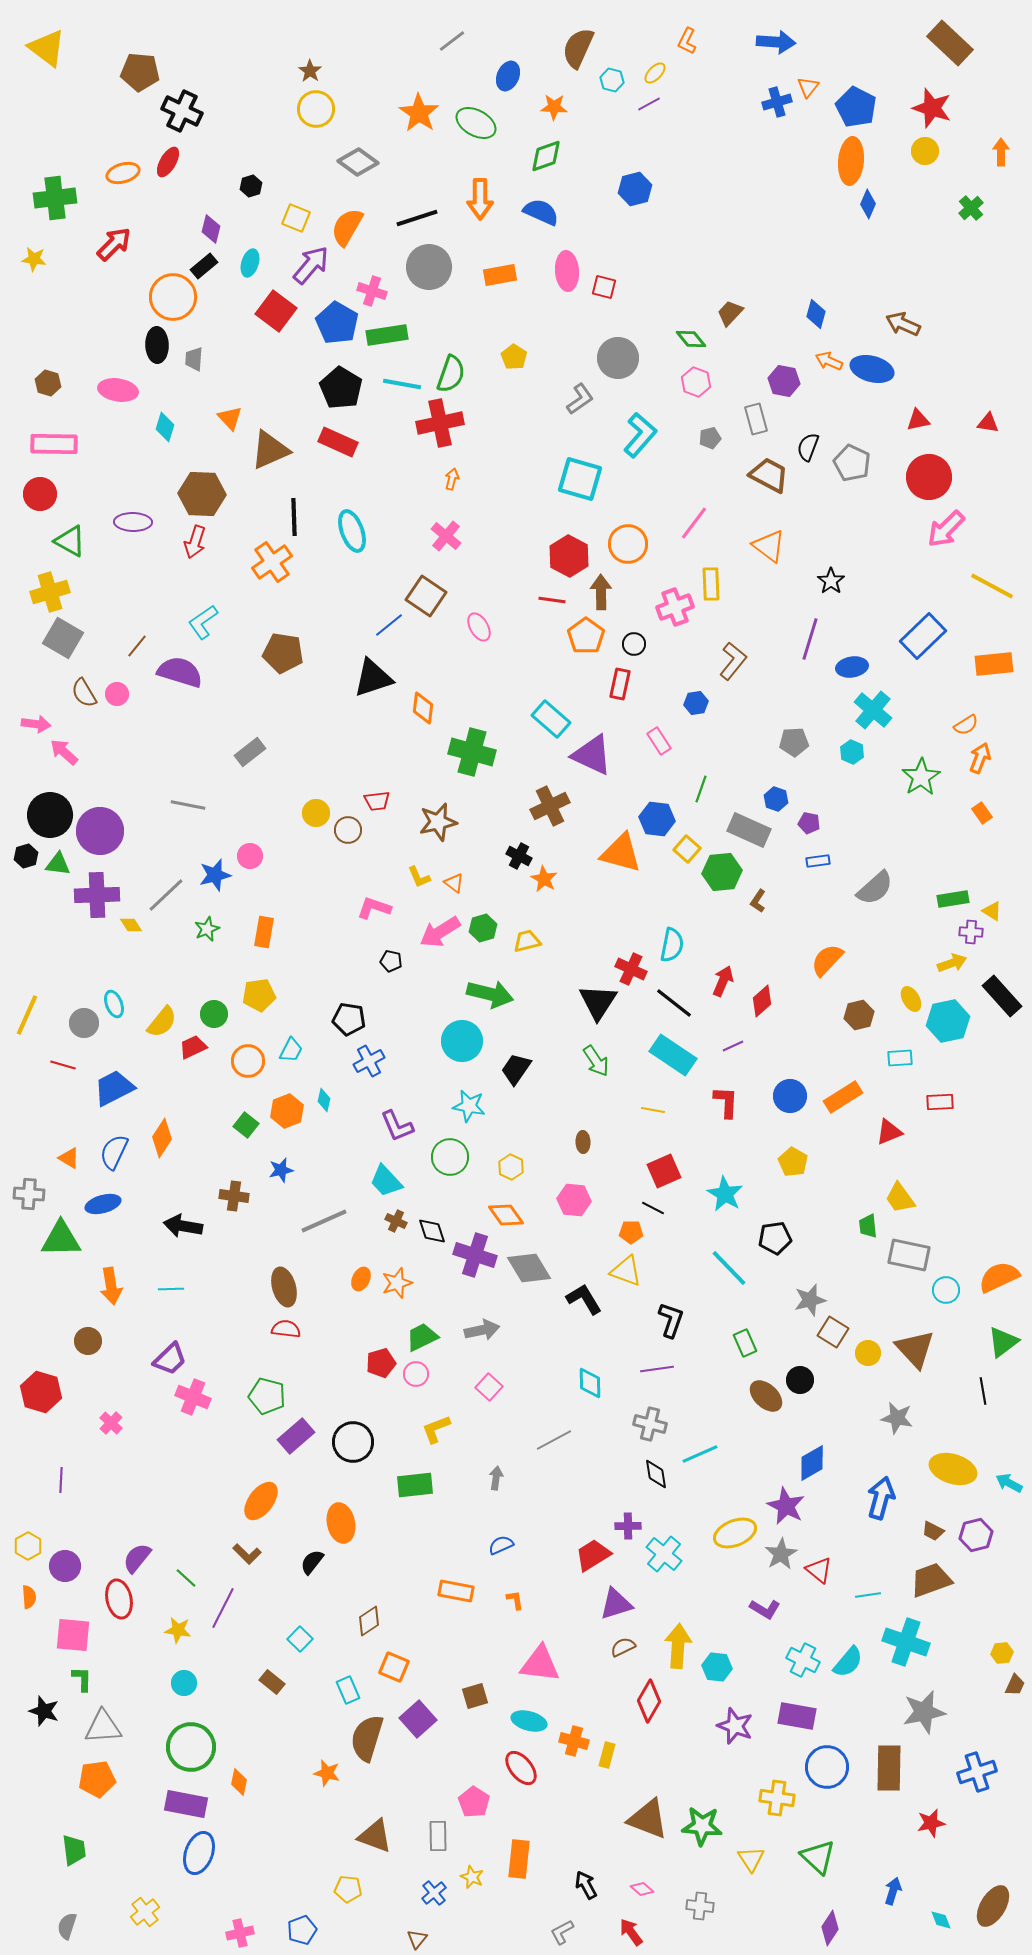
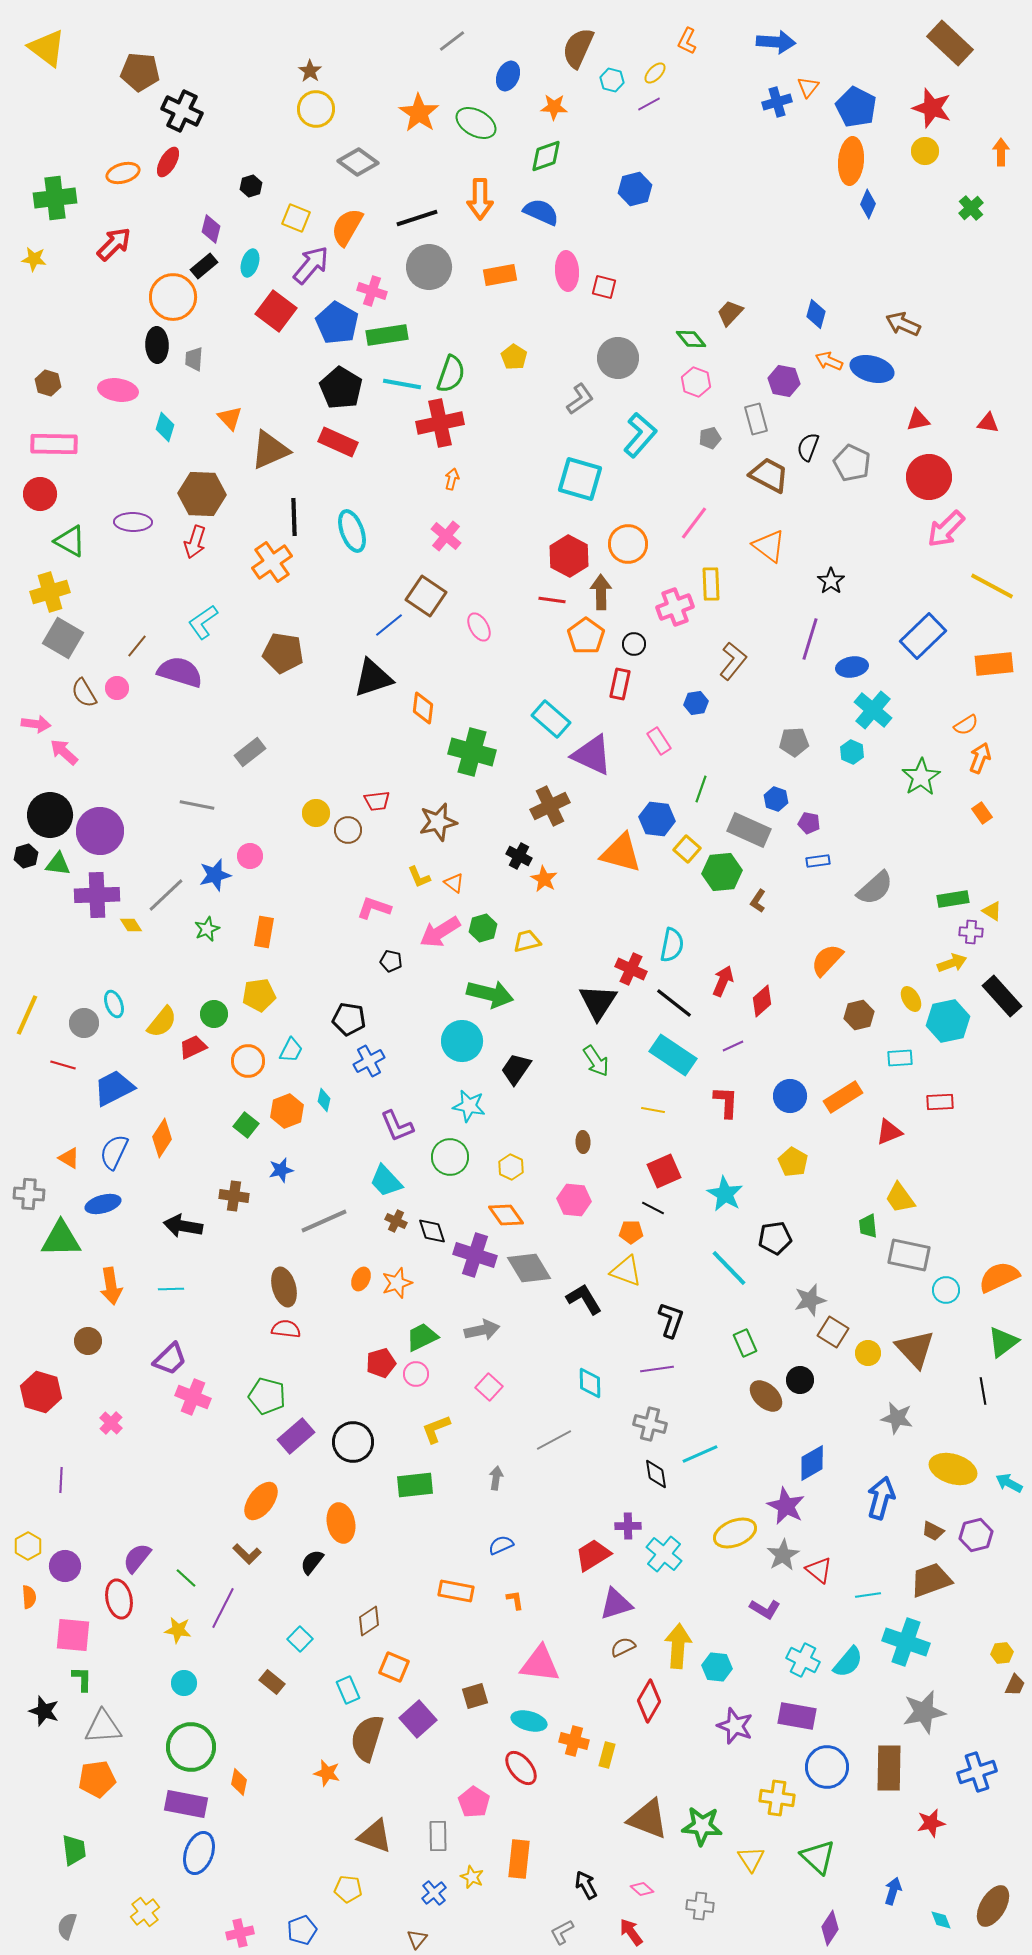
pink circle at (117, 694): moved 6 px up
gray line at (188, 805): moved 9 px right
gray star at (781, 1554): moved 2 px right, 1 px down
